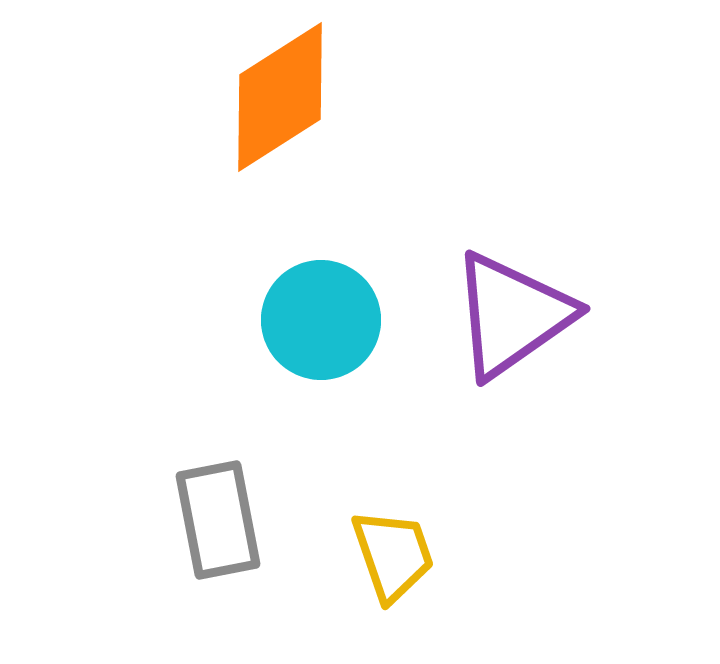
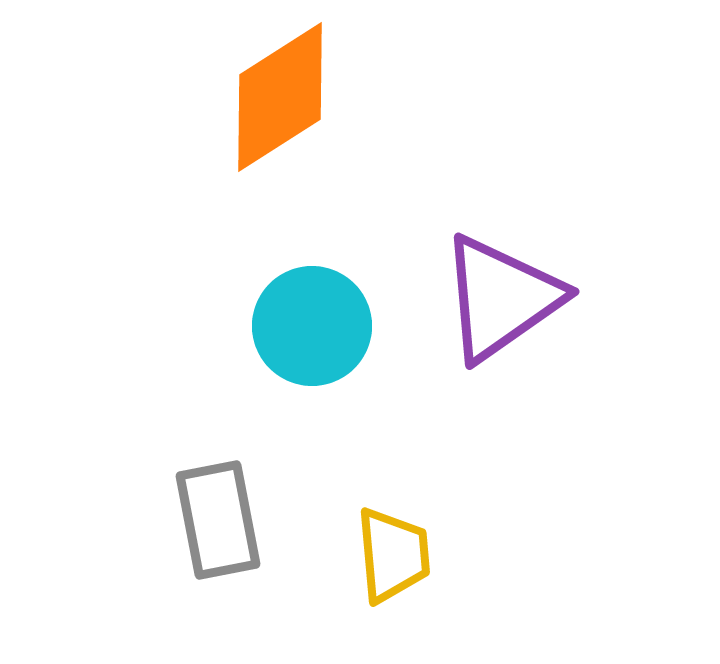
purple triangle: moved 11 px left, 17 px up
cyan circle: moved 9 px left, 6 px down
yellow trapezoid: rotated 14 degrees clockwise
